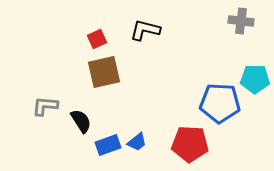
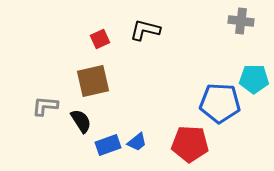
red square: moved 3 px right
brown square: moved 11 px left, 9 px down
cyan pentagon: moved 1 px left
